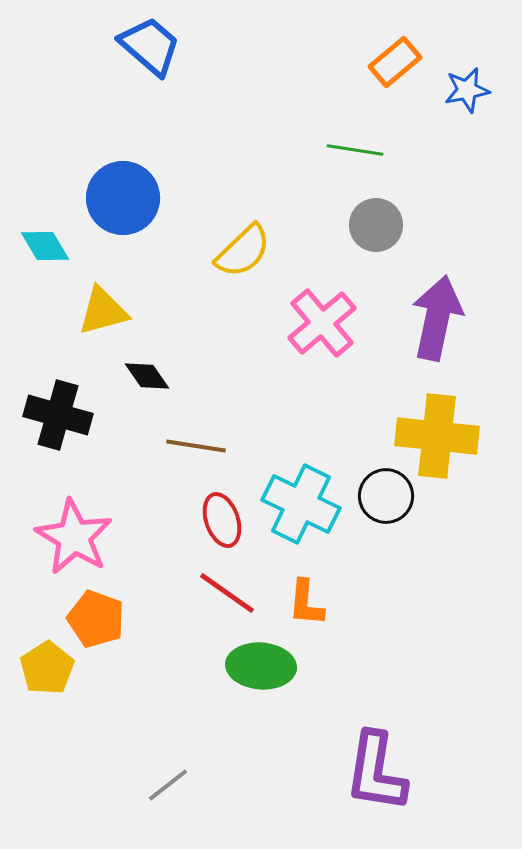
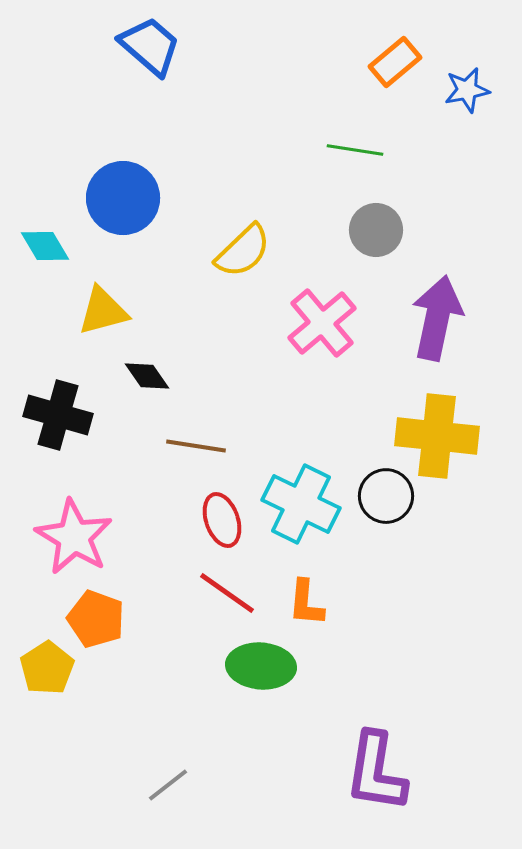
gray circle: moved 5 px down
